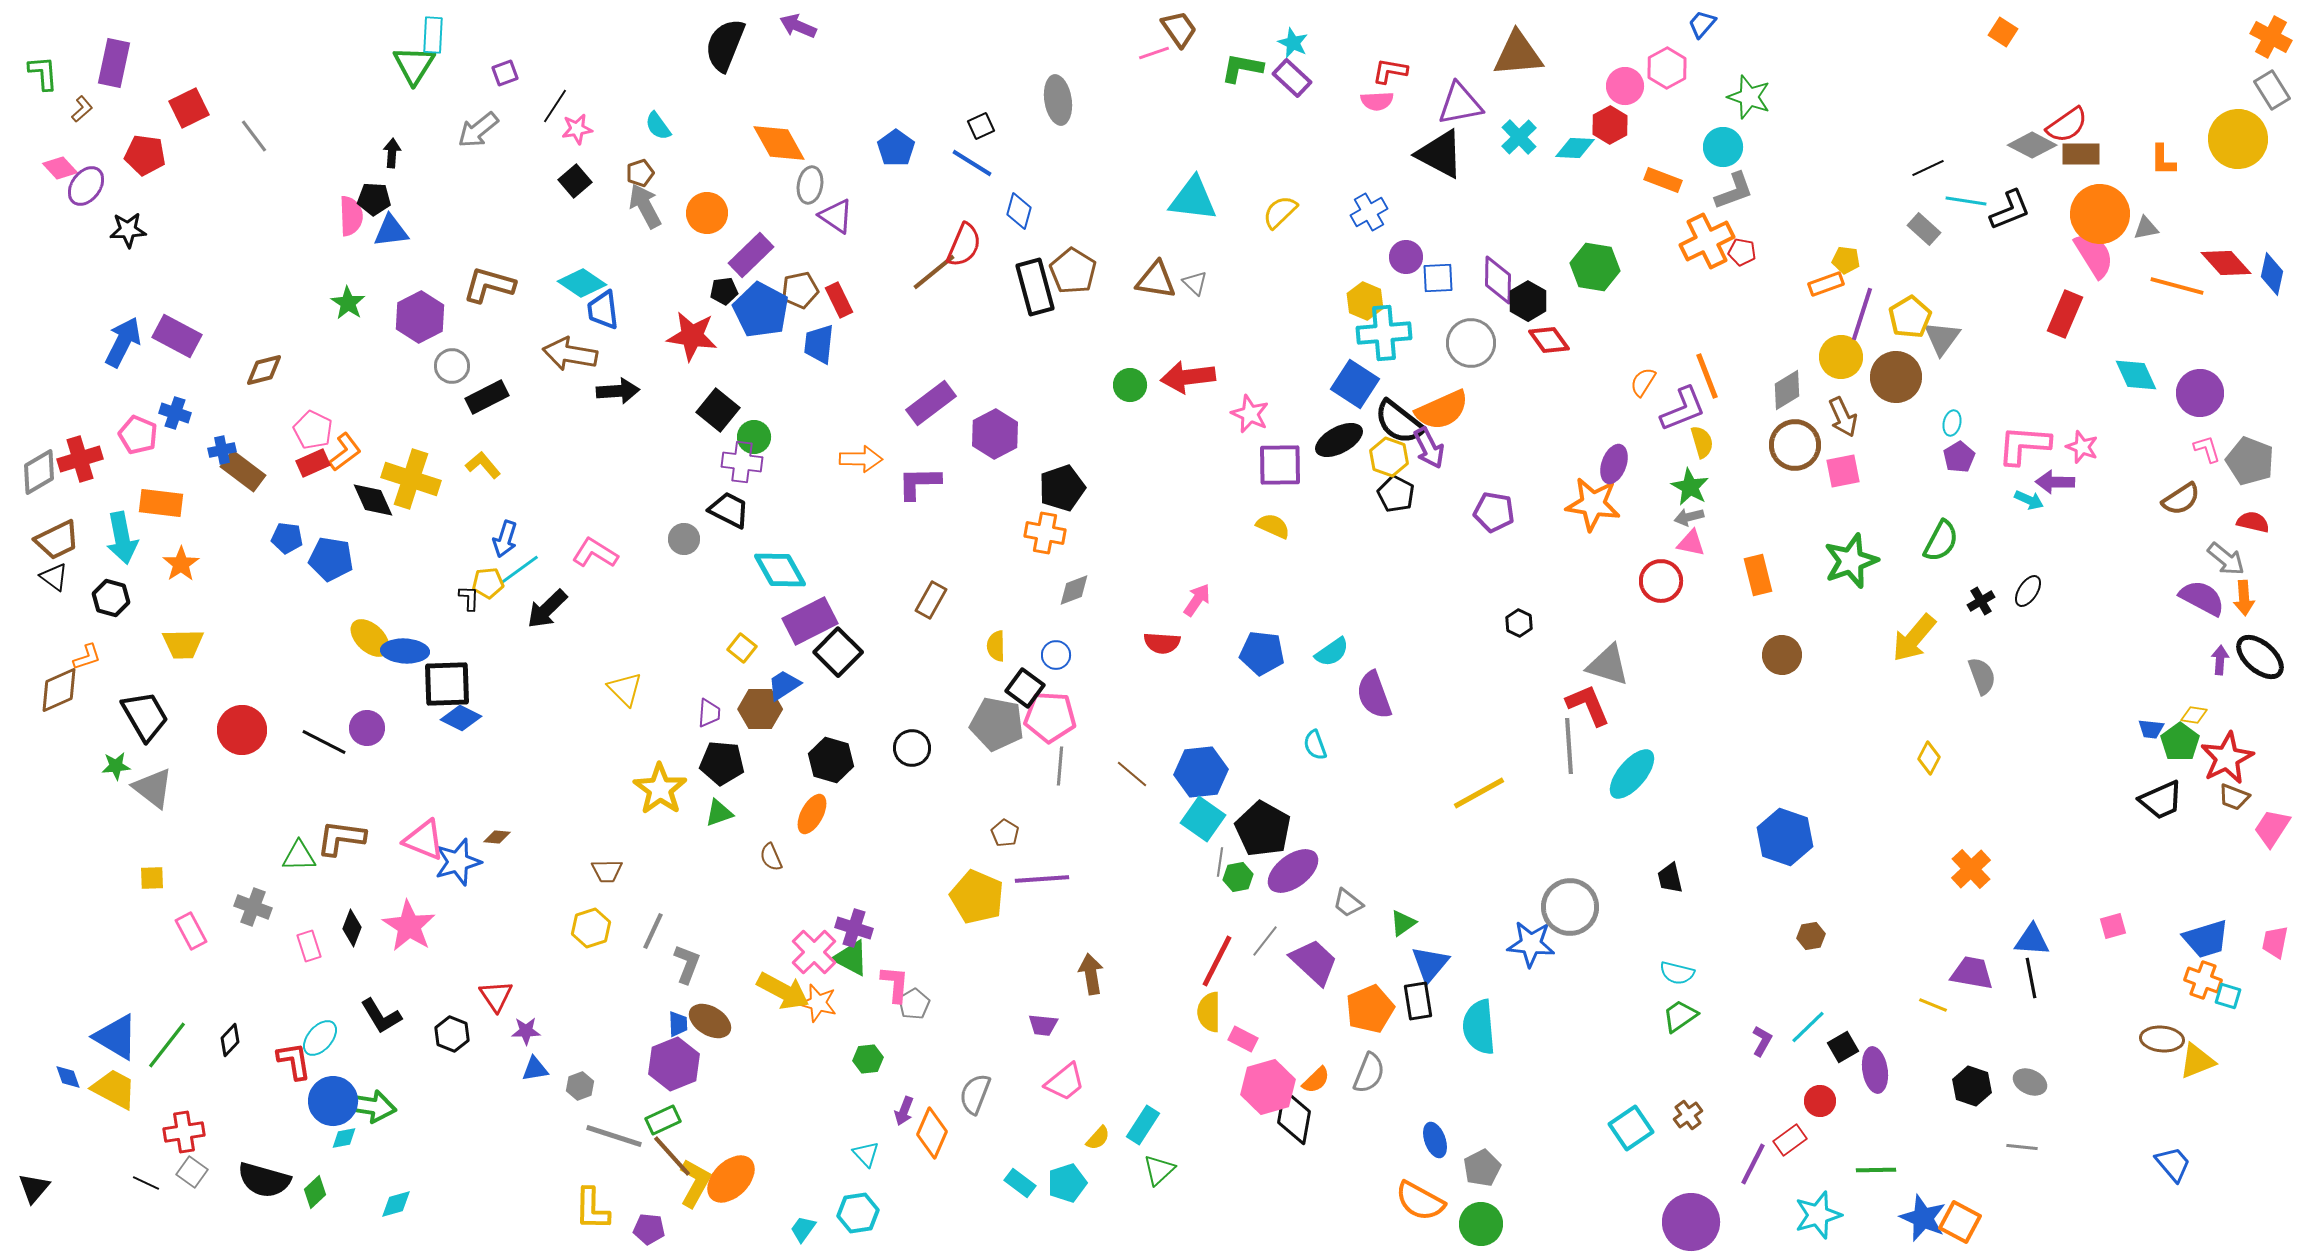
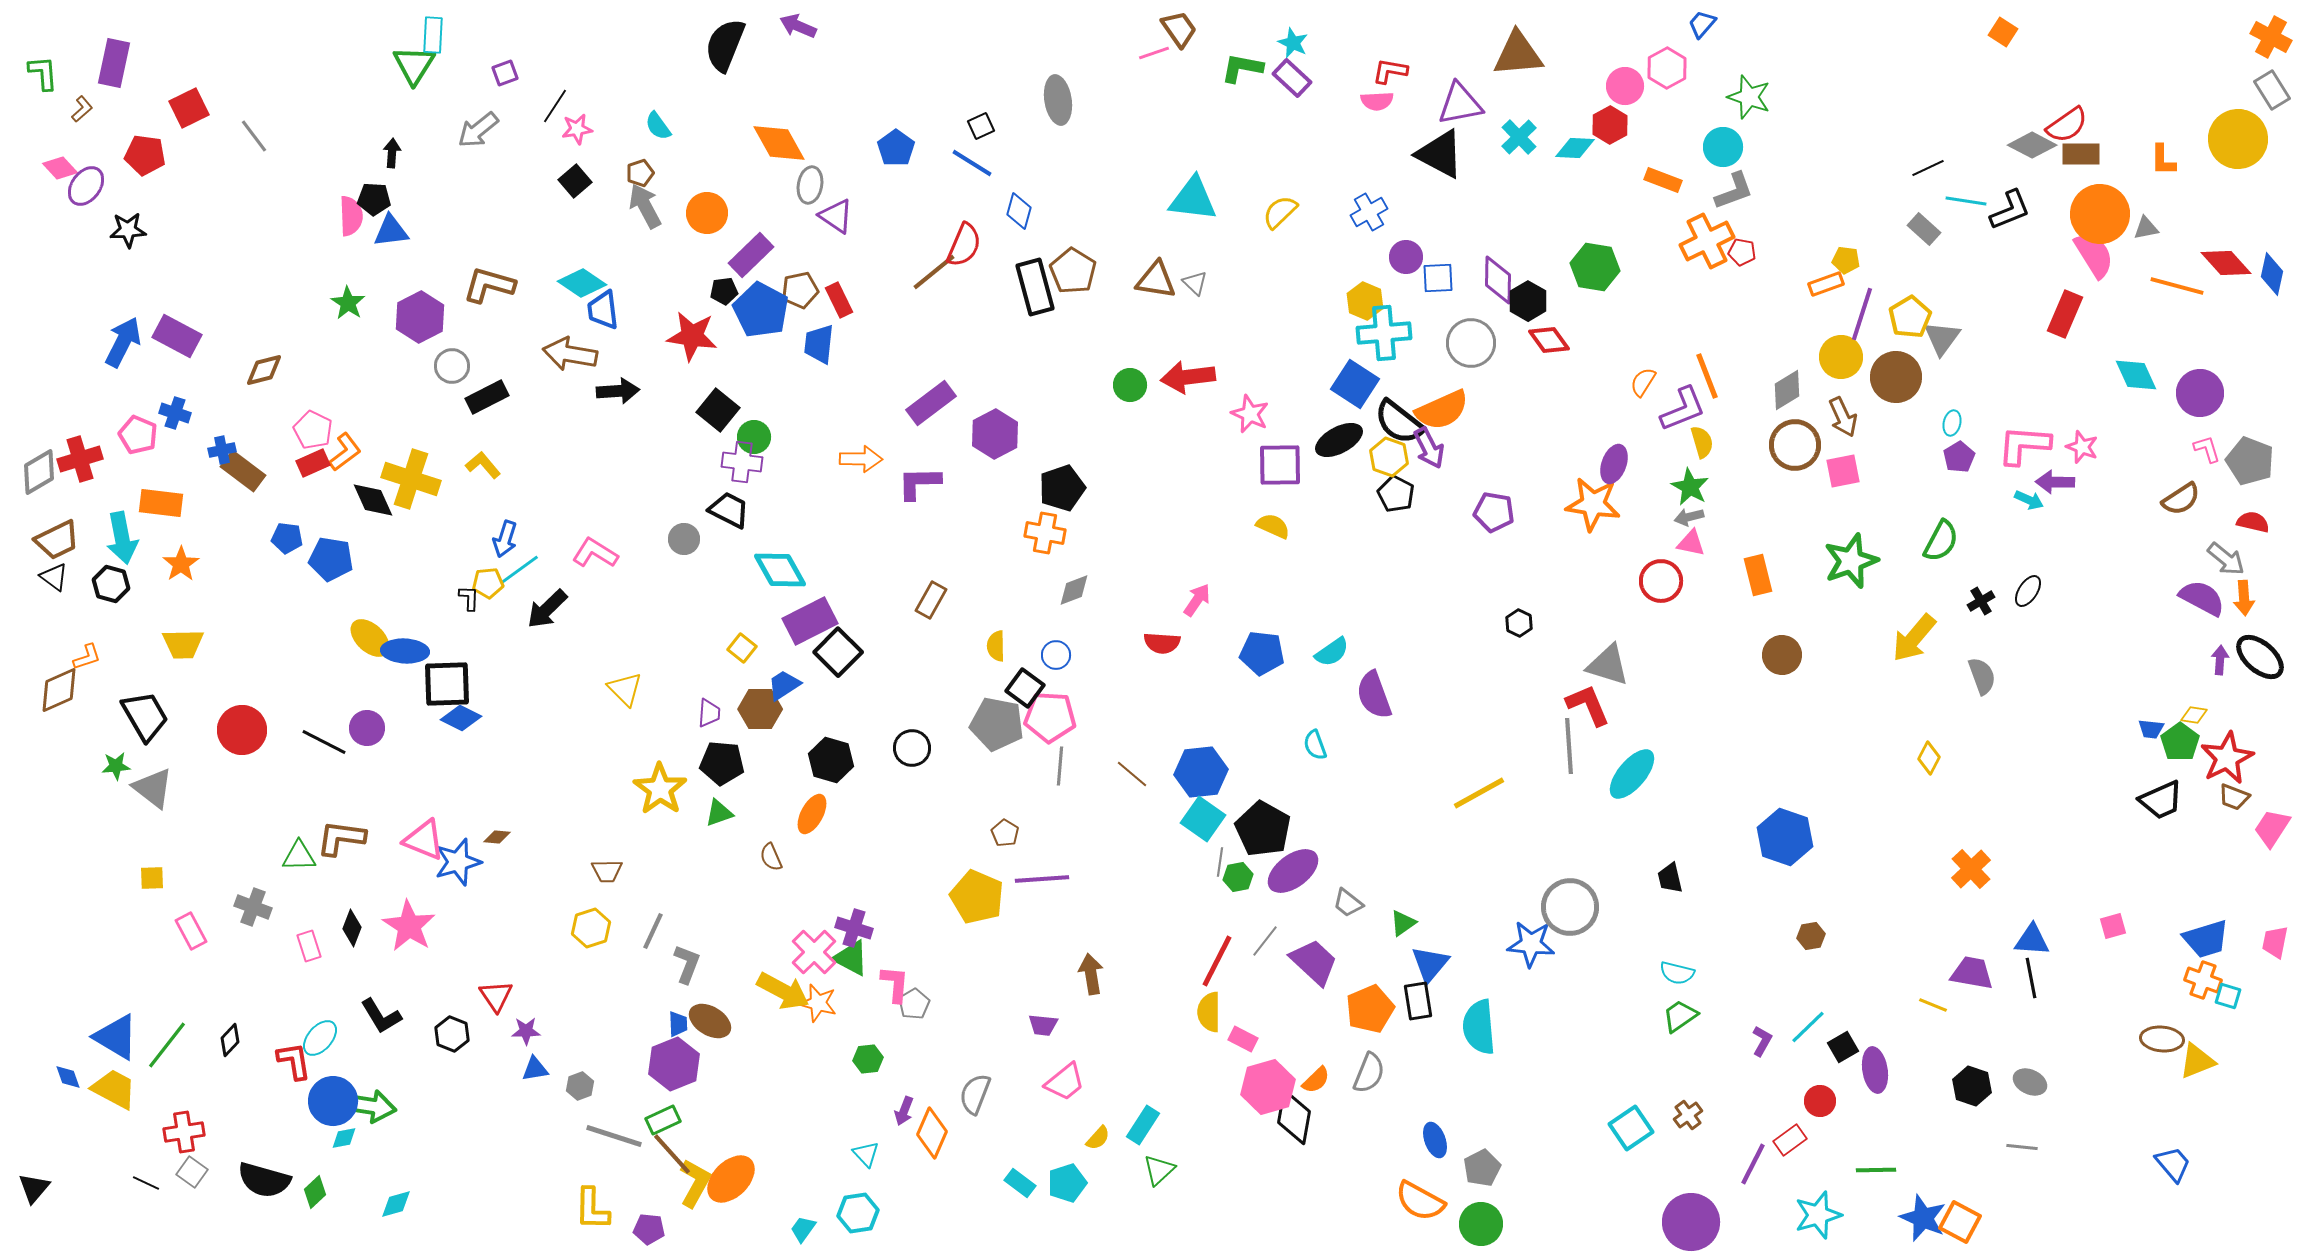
black hexagon at (111, 598): moved 14 px up
brown line at (672, 1156): moved 2 px up
